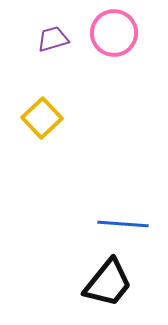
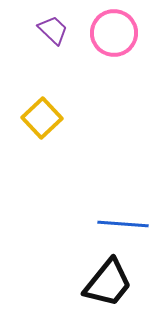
purple trapezoid: moved 9 px up; rotated 60 degrees clockwise
